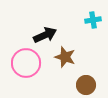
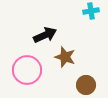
cyan cross: moved 2 px left, 9 px up
pink circle: moved 1 px right, 7 px down
